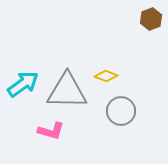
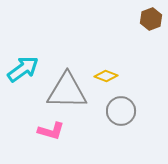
cyan arrow: moved 15 px up
